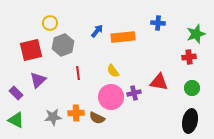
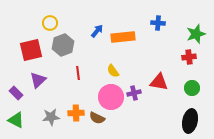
gray star: moved 2 px left
